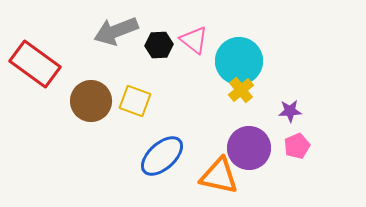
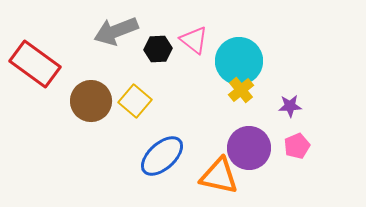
black hexagon: moved 1 px left, 4 px down
yellow square: rotated 20 degrees clockwise
purple star: moved 5 px up
